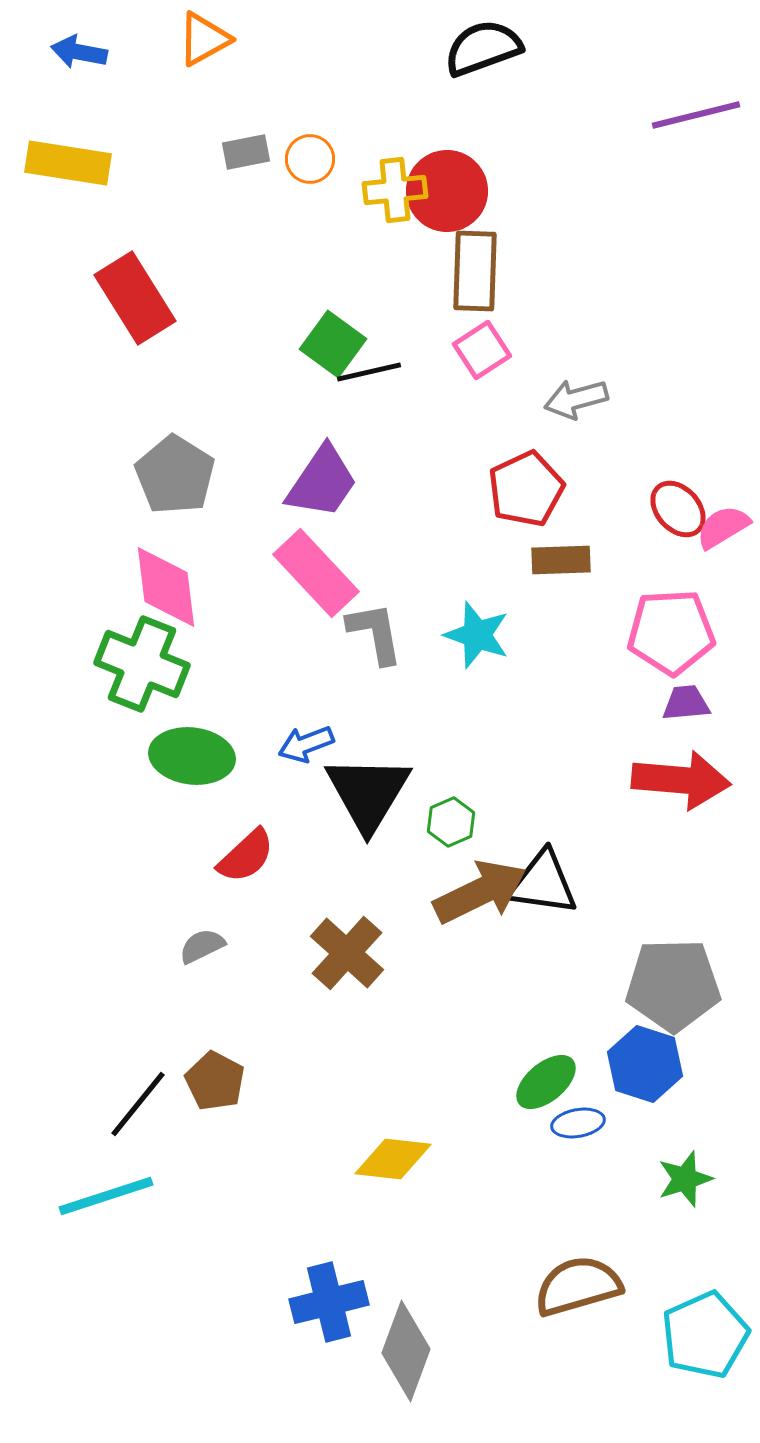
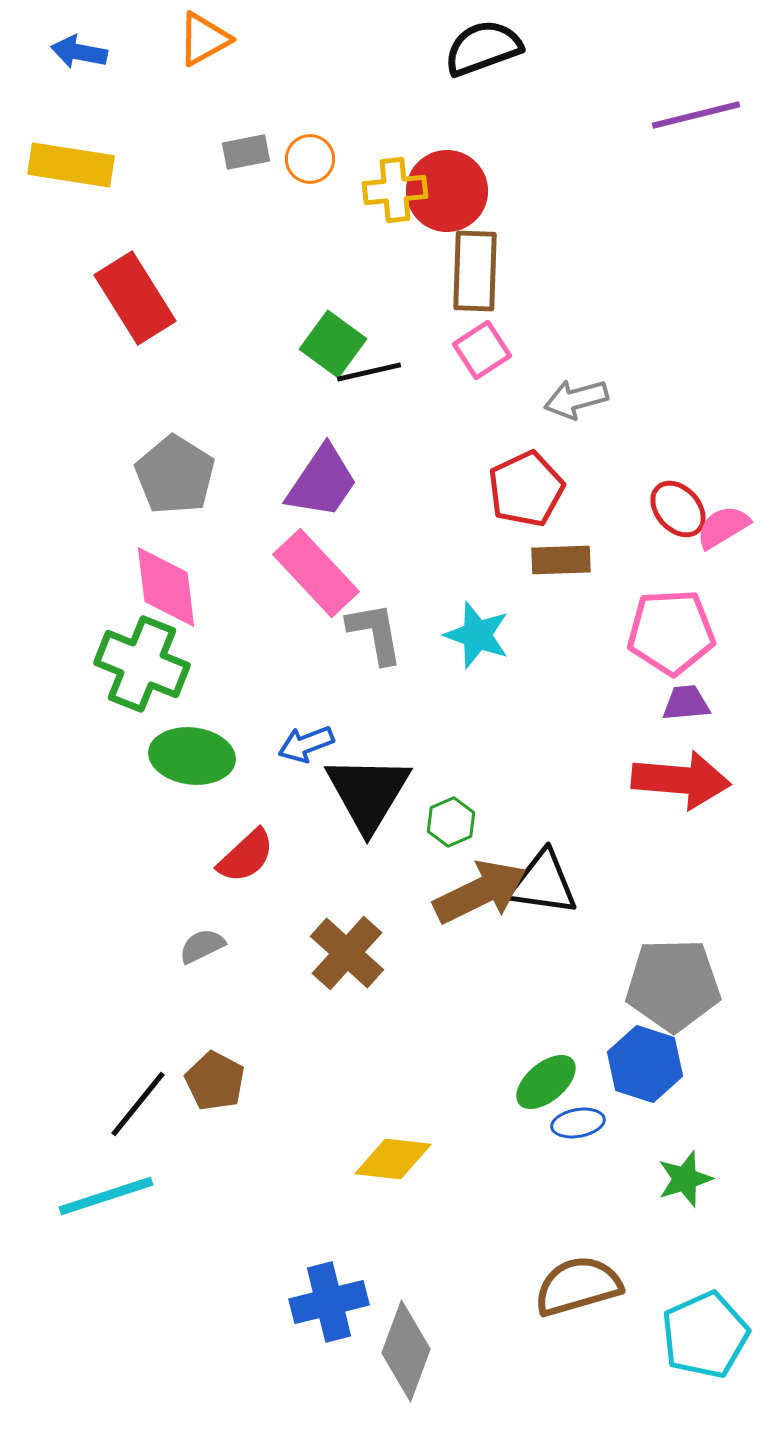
yellow rectangle at (68, 163): moved 3 px right, 2 px down
